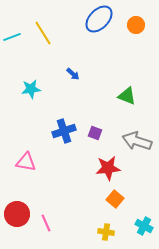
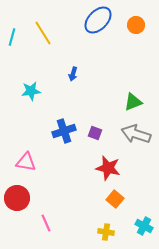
blue ellipse: moved 1 px left, 1 px down
cyan line: rotated 54 degrees counterclockwise
blue arrow: rotated 64 degrees clockwise
cyan star: moved 2 px down
green triangle: moved 6 px right, 6 px down; rotated 42 degrees counterclockwise
gray arrow: moved 1 px left, 7 px up
red star: rotated 20 degrees clockwise
red circle: moved 16 px up
